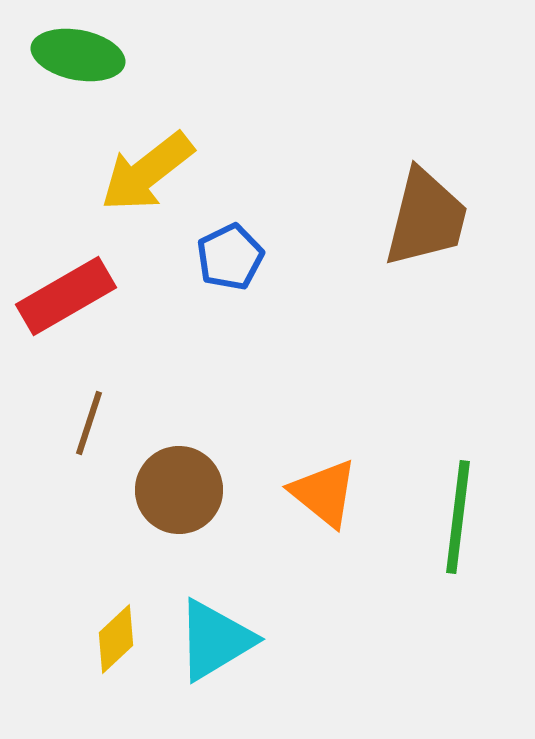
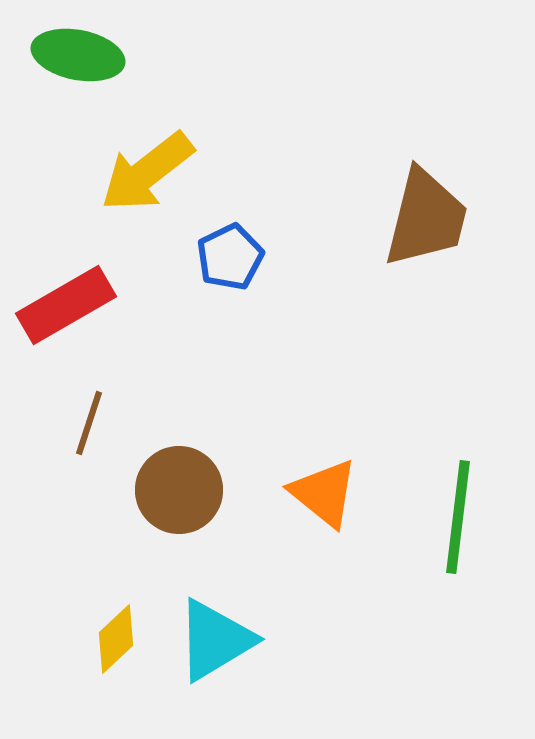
red rectangle: moved 9 px down
